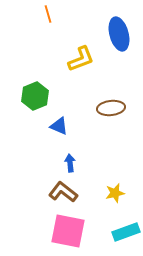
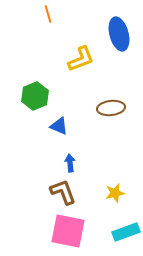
brown L-shape: rotated 32 degrees clockwise
